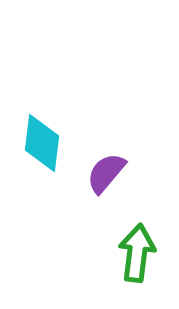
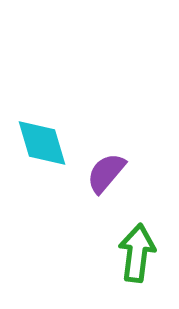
cyan diamond: rotated 24 degrees counterclockwise
